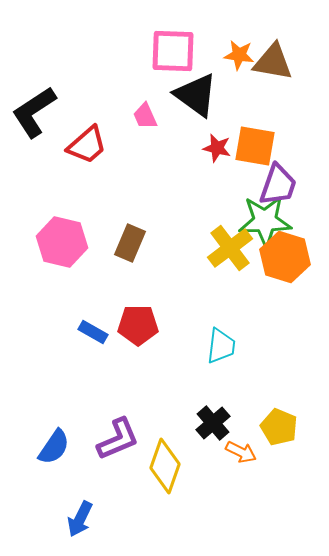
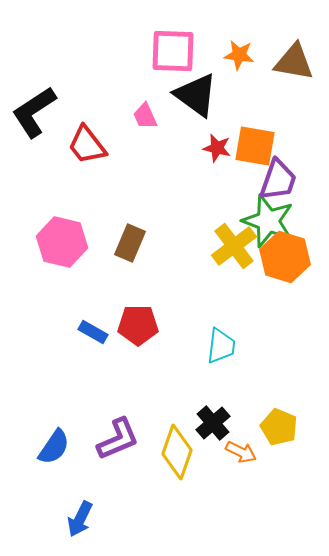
brown triangle: moved 21 px right
red trapezoid: rotated 93 degrees clockwise
purple trapezoid: moved 5 px up
green star: moved 3 px right; rotated 22 degrees clockwise
yellow cross: moved 4 px right, 2 px up
yellow diamond: moved 12 px right, 14 px up
